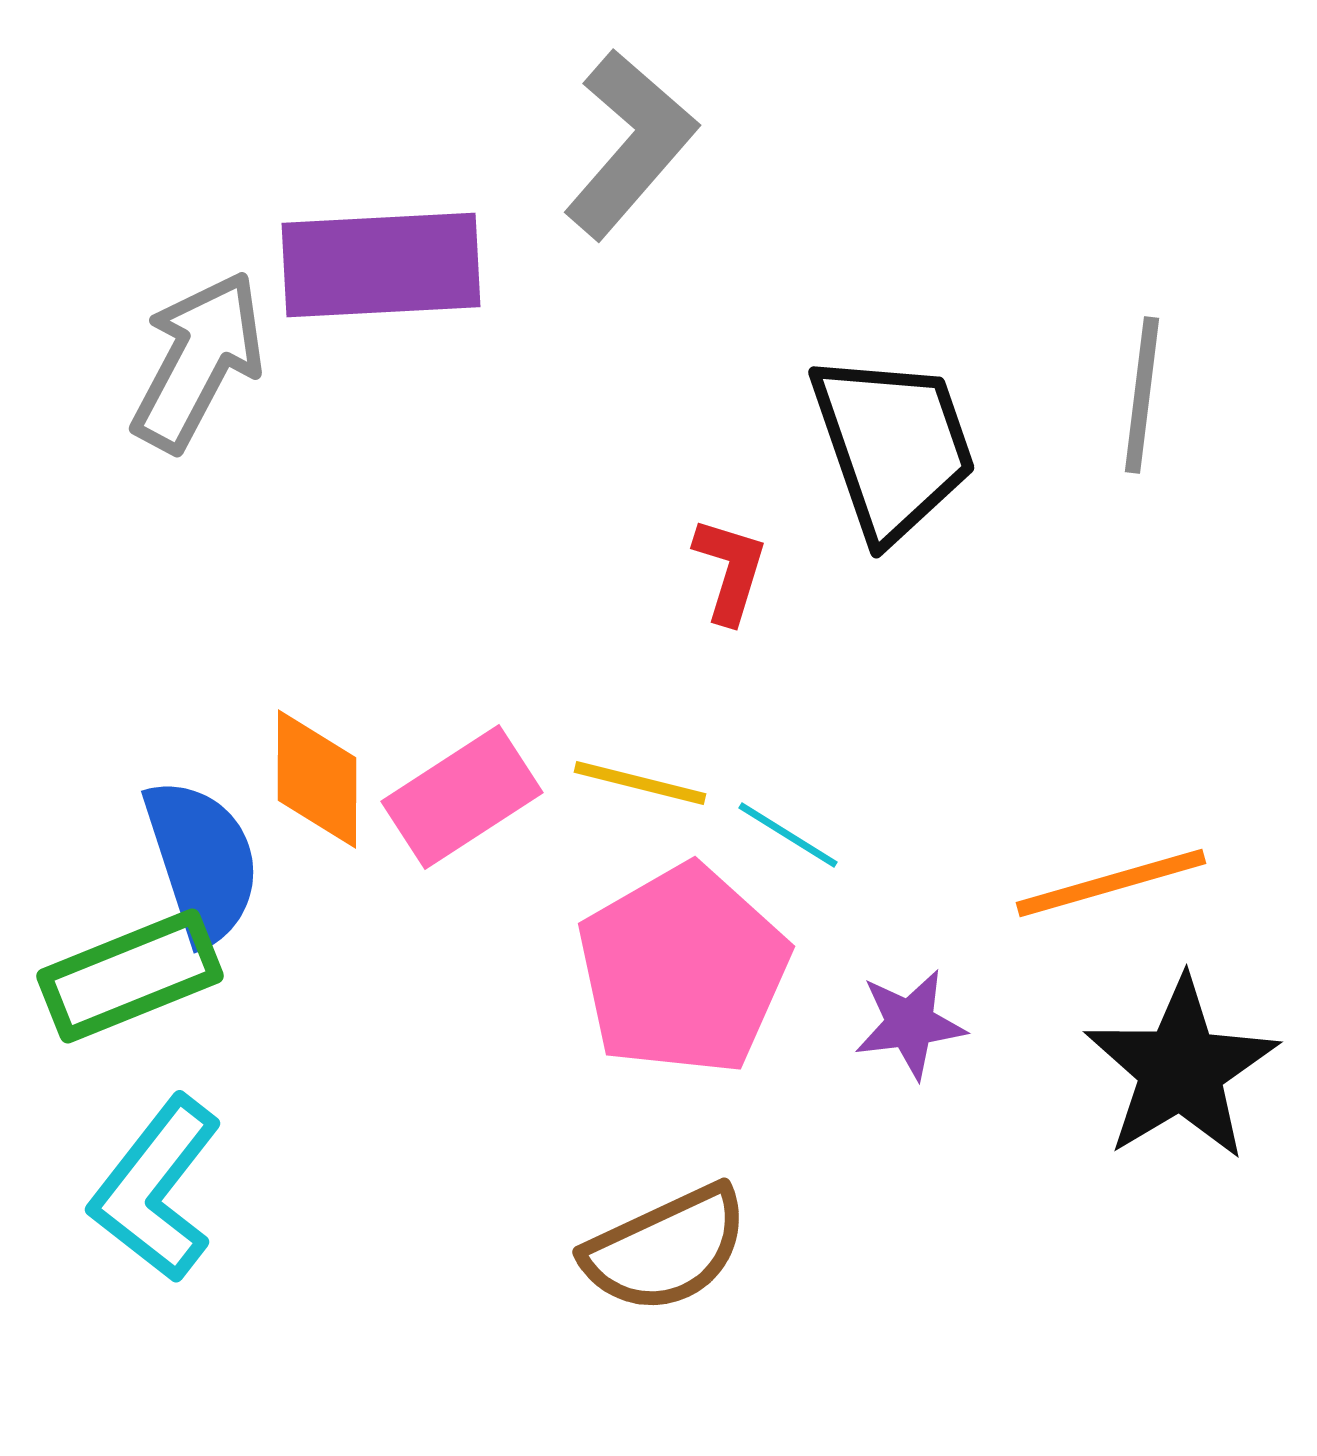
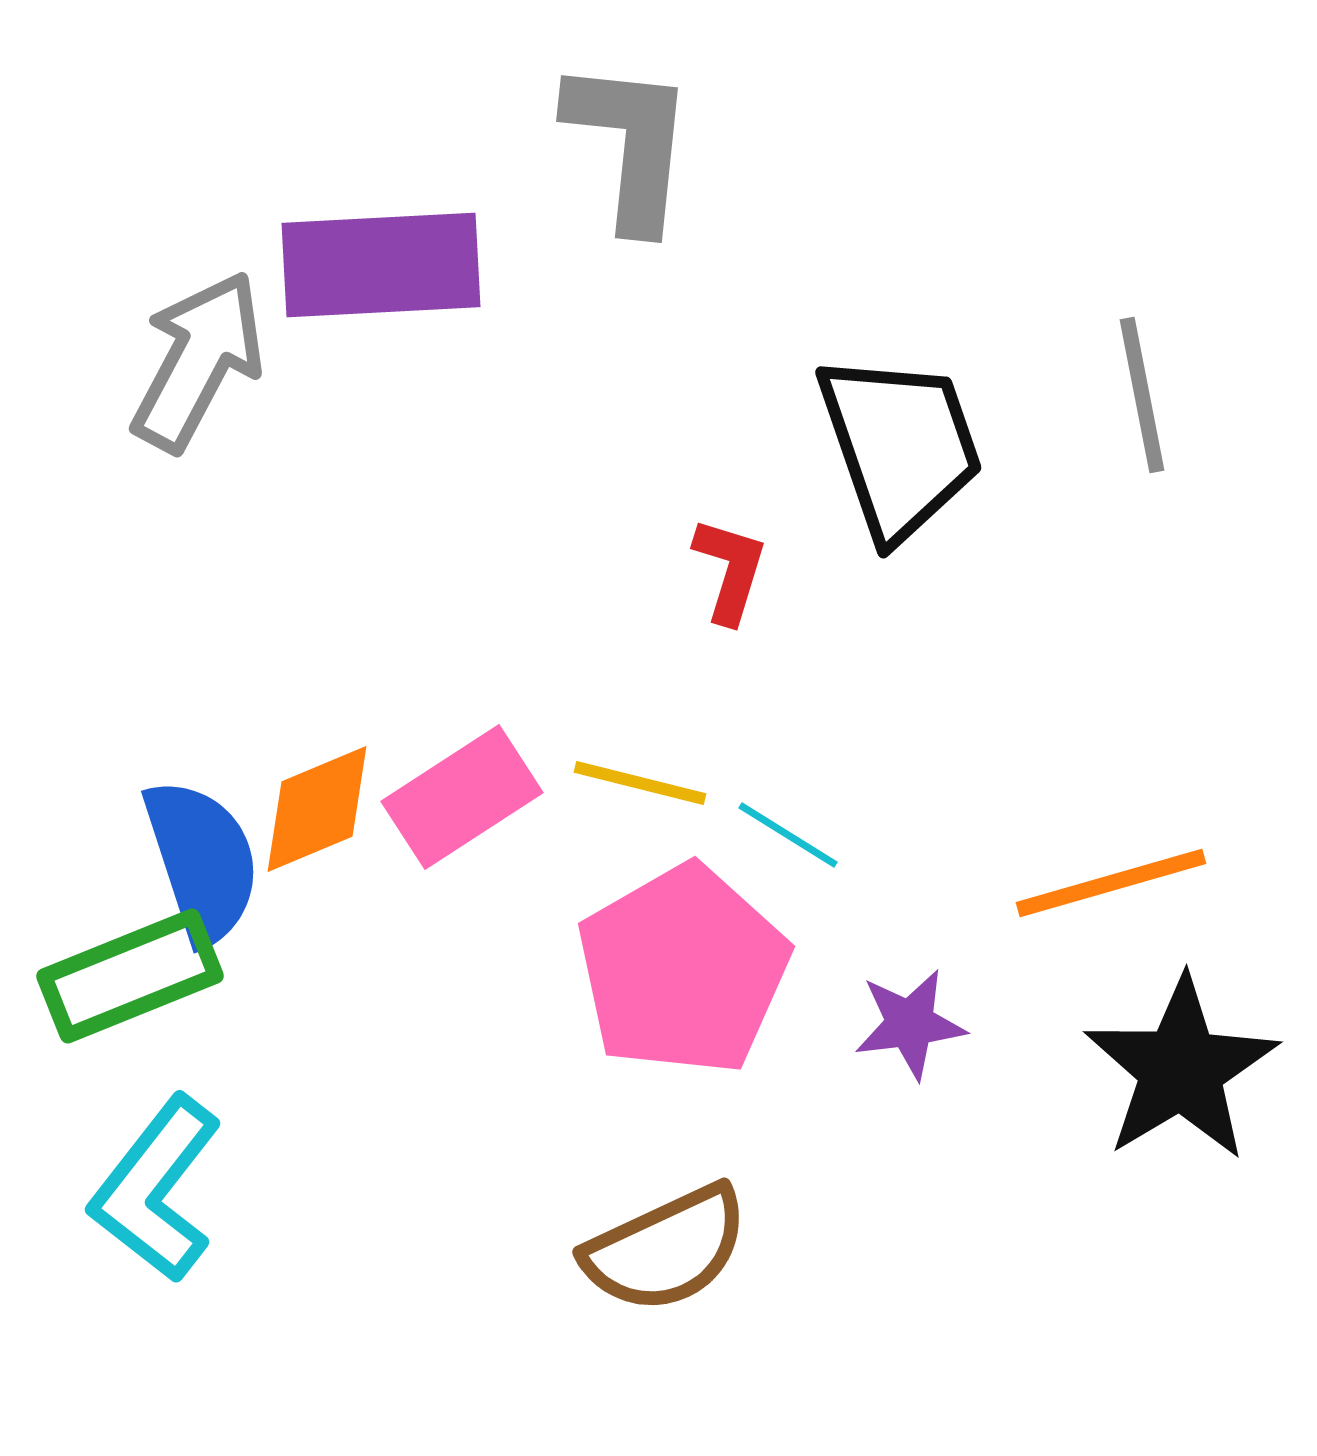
gray L-shape: rotated 35 degrees counterclockwise
gray line: rotated 18 degrees counterclockwise
black trapezoid: moved 7 px right
orange diamond: moved 30 px down; rotated 67 degrees clockwise
